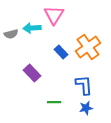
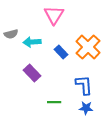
cyan arrow: moved 14 px down
orange cross: rotated 10 degrees counterclockwise
blue star: rotated 16 degrees clockwise
